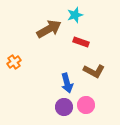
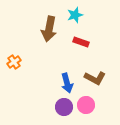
brown arrow: rotated 130 degrees clockwise
brown L-shape: moved 1 px right, 7 px down
